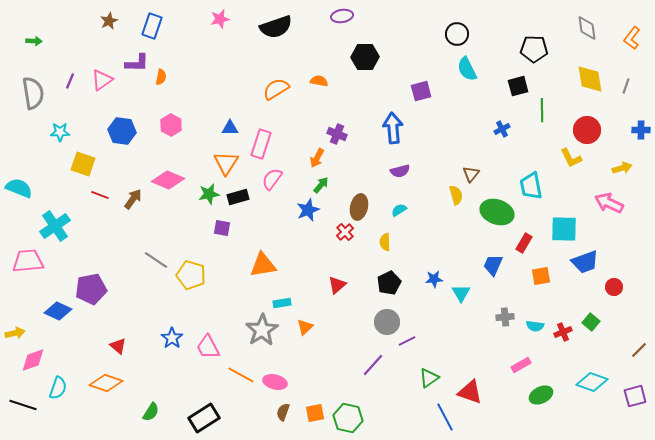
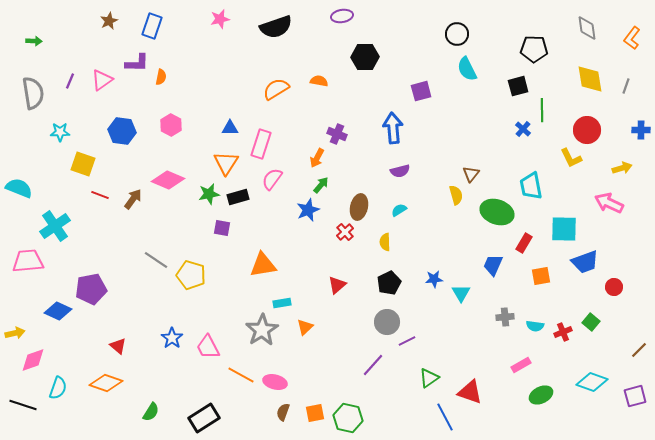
blue cross at (502, 129): moved 21 px right; rotated 21 degrees counterclockwise
